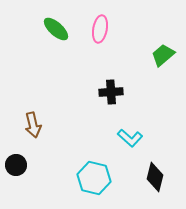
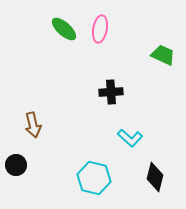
green ellipse: moved 8 px right
green trapezoid: rotated 65 degrees clockwise
